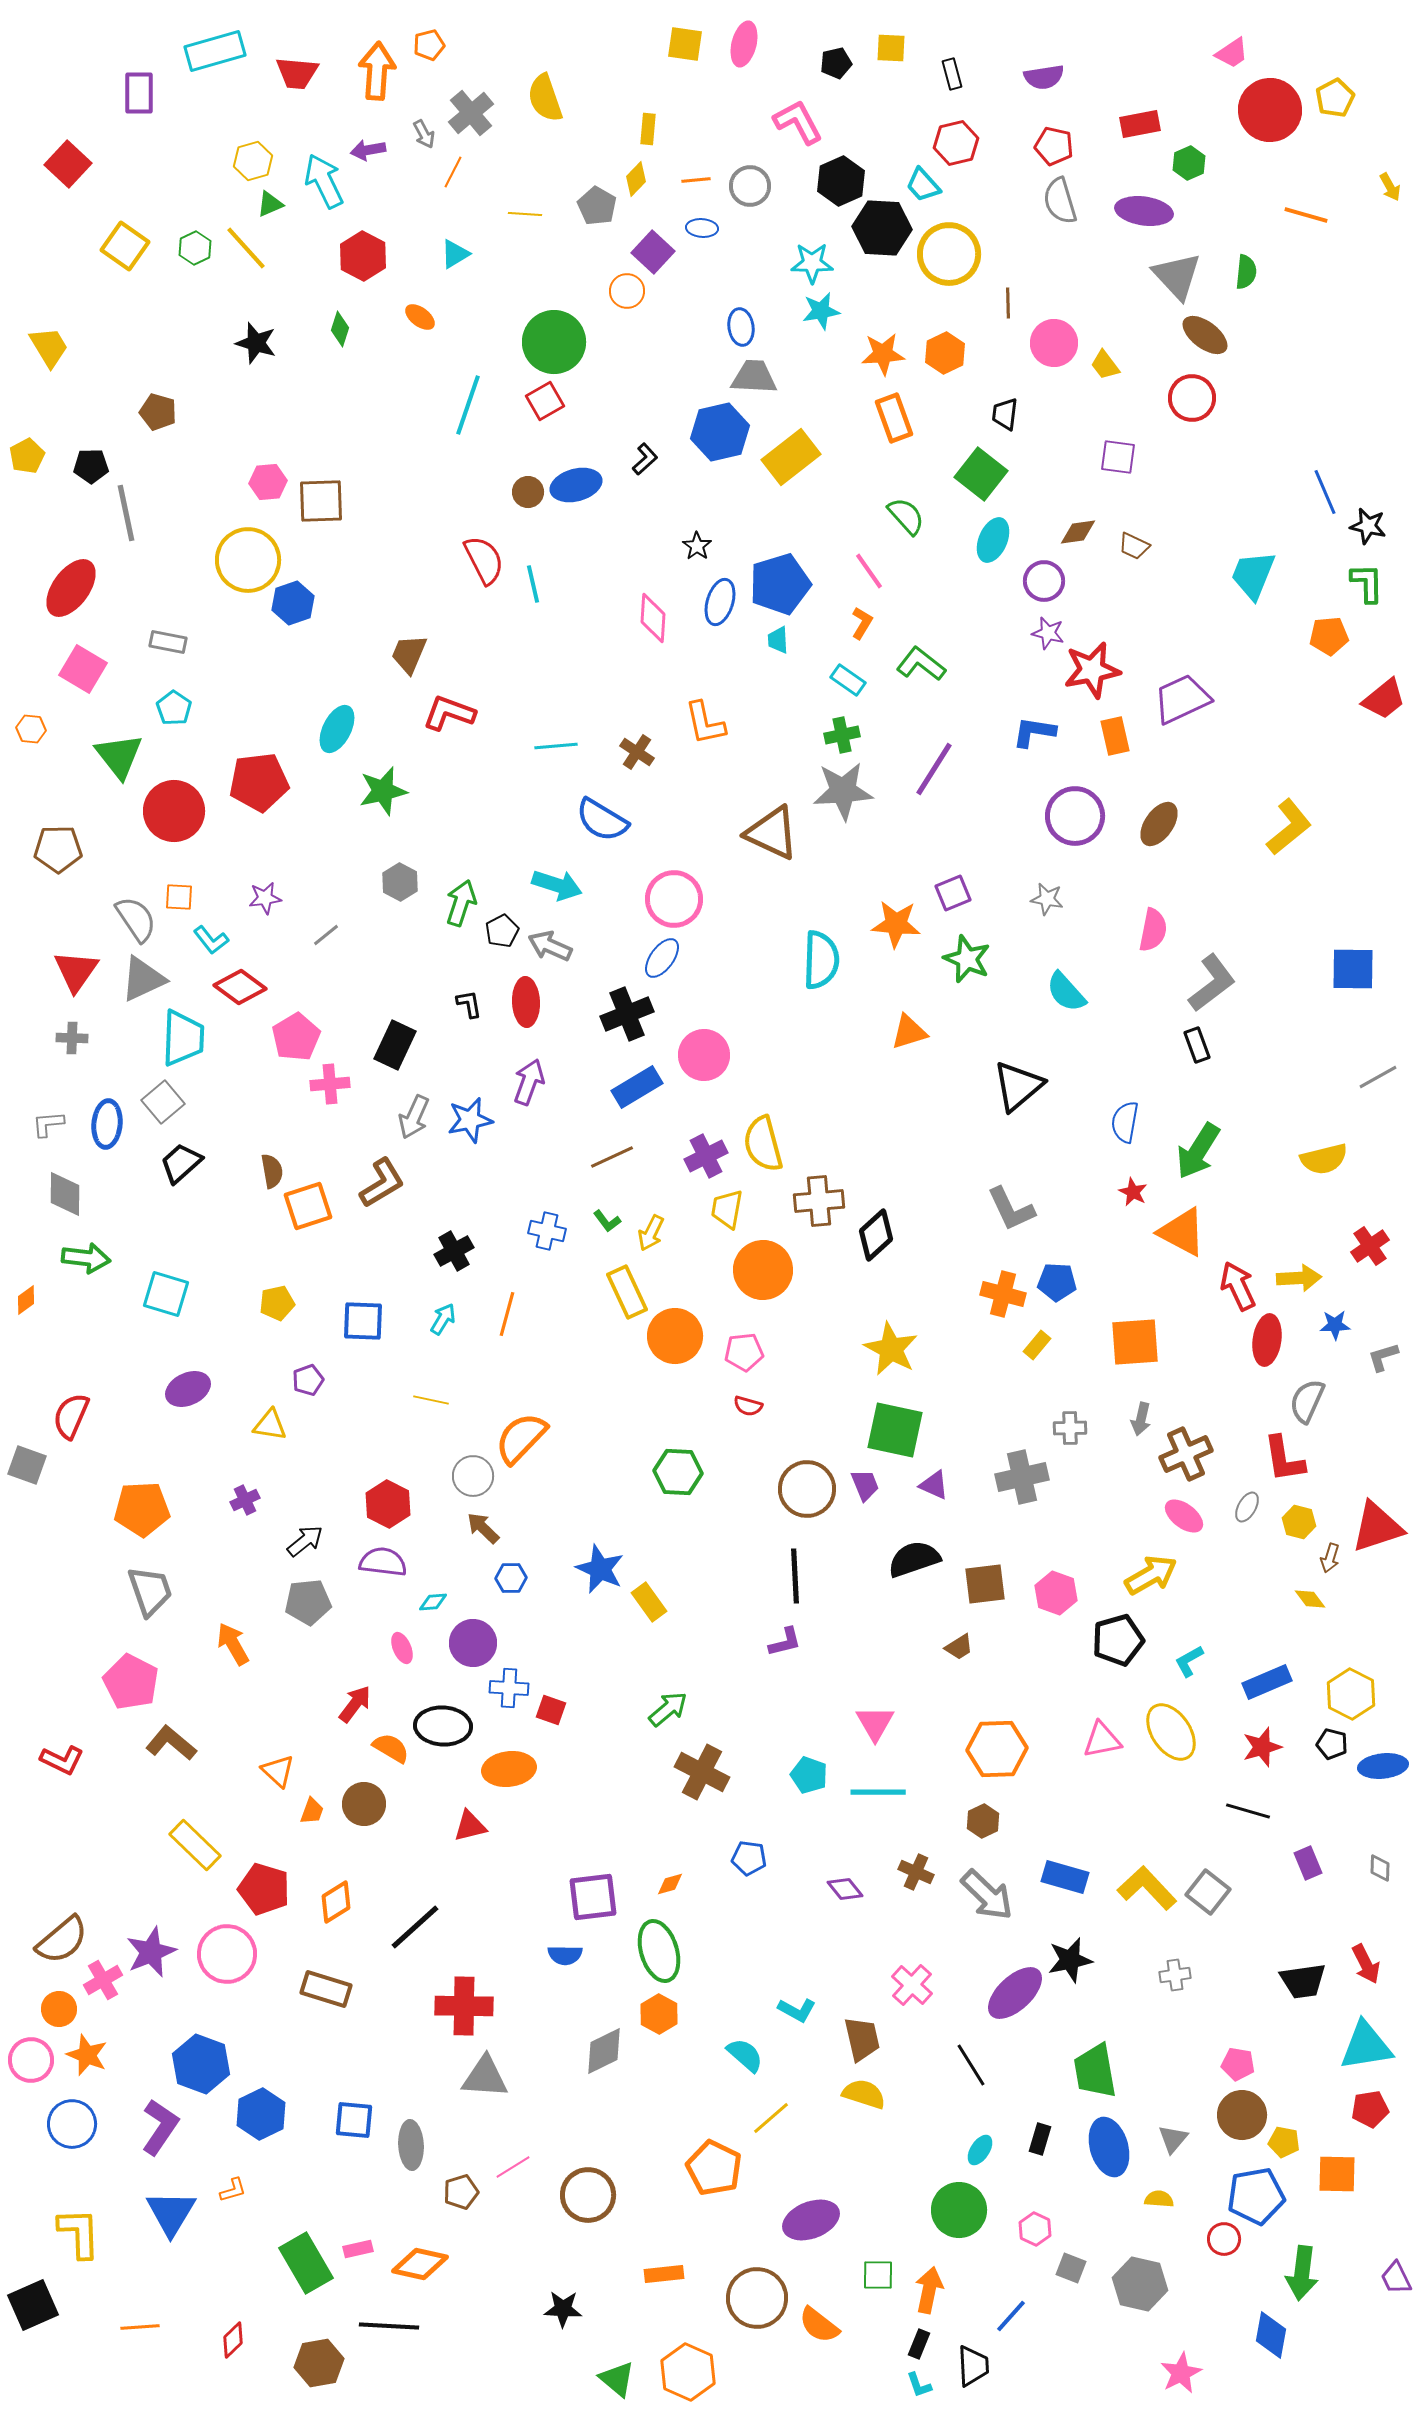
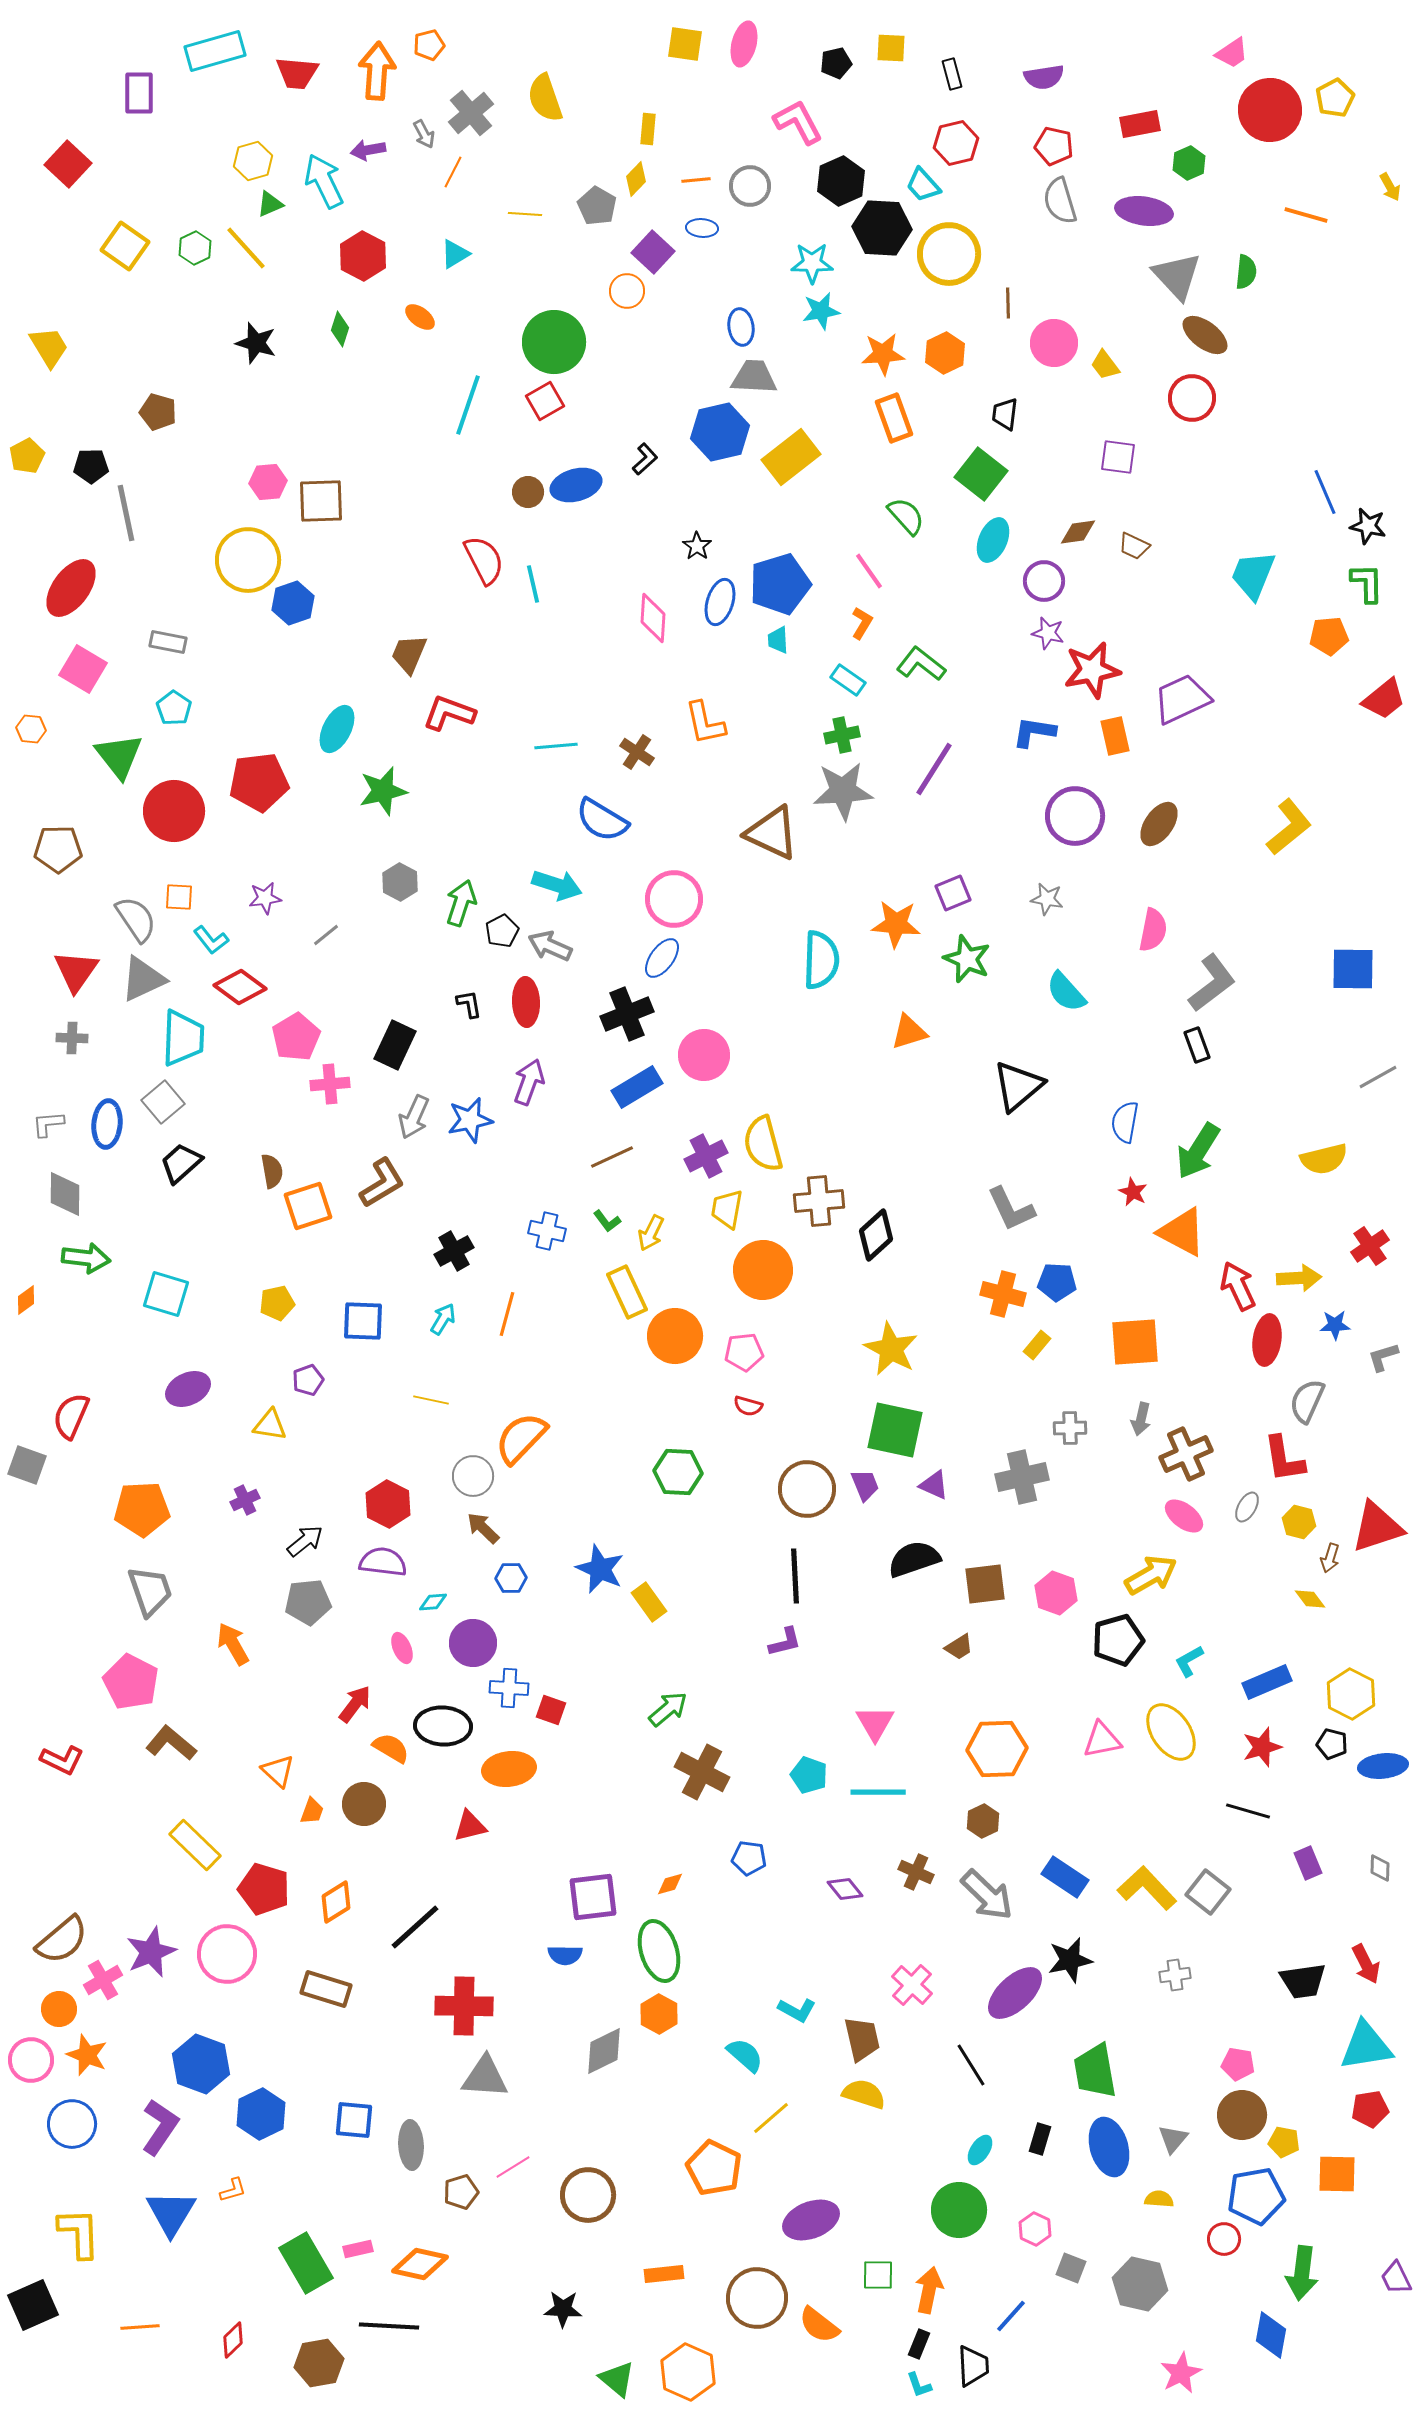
blue rectangle at (1065, 1877): rotated 18 degrees clockwise
